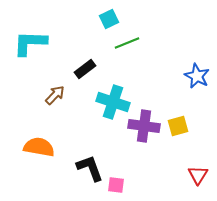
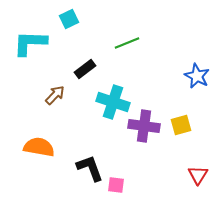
cyan square: moved 40 px left
yellow square: moved 3 px right, 1 px up
